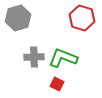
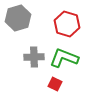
red hexagon: moved 15 px left, 6 px down
green L-shape: moved 1 px right
red square: moved 2 px left
